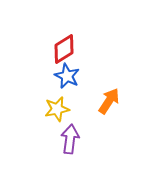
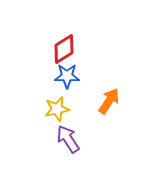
blue star: rotated 25 degrees counterclockwise
purple arrow: moved 2 px left; rotated 40 degrees counterclockwise
